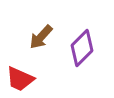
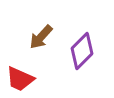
purple diamond: moved 3 px down
